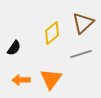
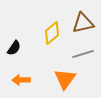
brown triangle: rotated 30 degrees clockwise
gray line: moved 2 px right
orange triangle: moved 14 px right
